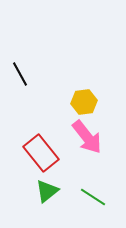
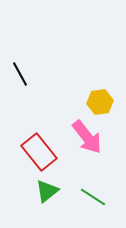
yellow hexagon: moved 16 px right
red rectangle: moved 2 px left, 1 px up
